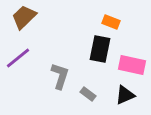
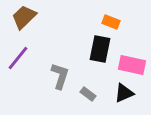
purple line: rotated 12 degrees counterclockwise
black triangle: moved 1 px left, 2 px up
